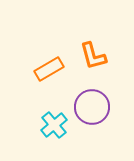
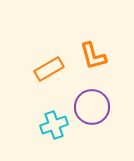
cyan cross: rotated 20 degrees clockwise
